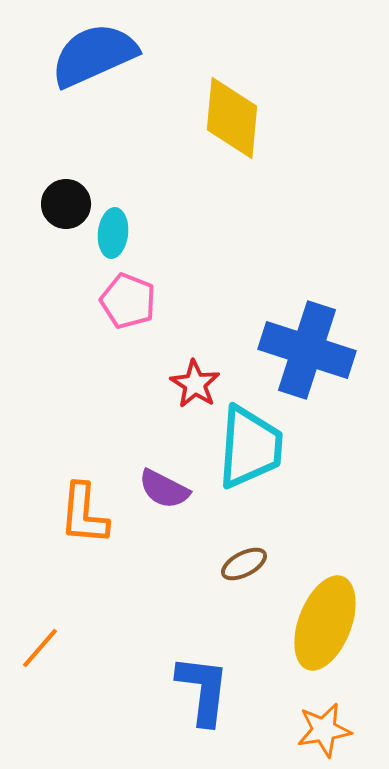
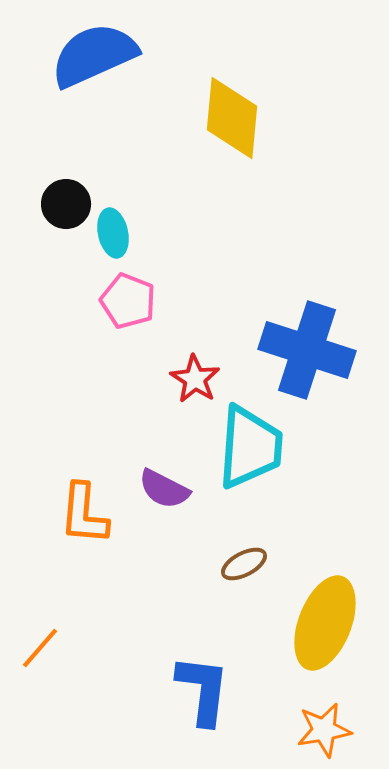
cyan ellipse: rotated 18 degrees counterclockwise
red star: moved 5 px up
